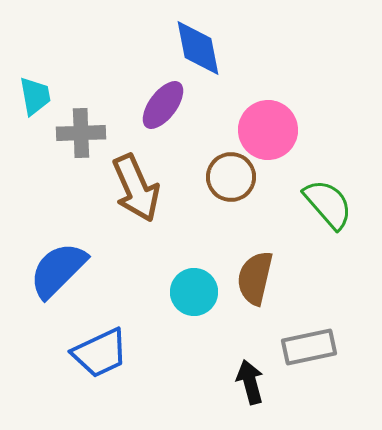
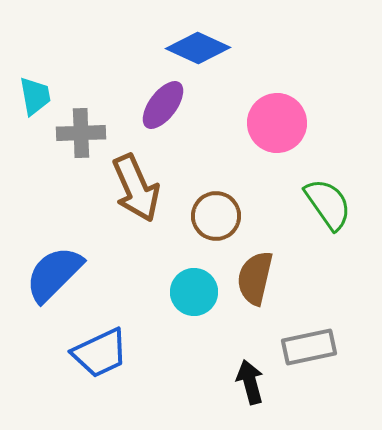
blue diamond: rotated 54 degrees counterclockwise
pink circle: moved 9 px right, 7 px up
brown circle: moved 15 px left, 39 px down
green semicircle: rotated 6 degrees clockwise
blue semicircle: moved 4 px left, 4 px down
